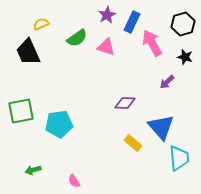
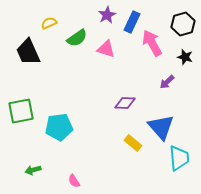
yellow semicircle: moved 8 px right, 1 px up
pink triangle: moved 2 px down
cyan pentagon: moved 3 px down
